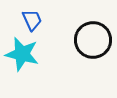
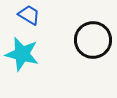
blue trapezoid: moved 3 px left, 5 px up; rotated 35 degrees counterclockwise
